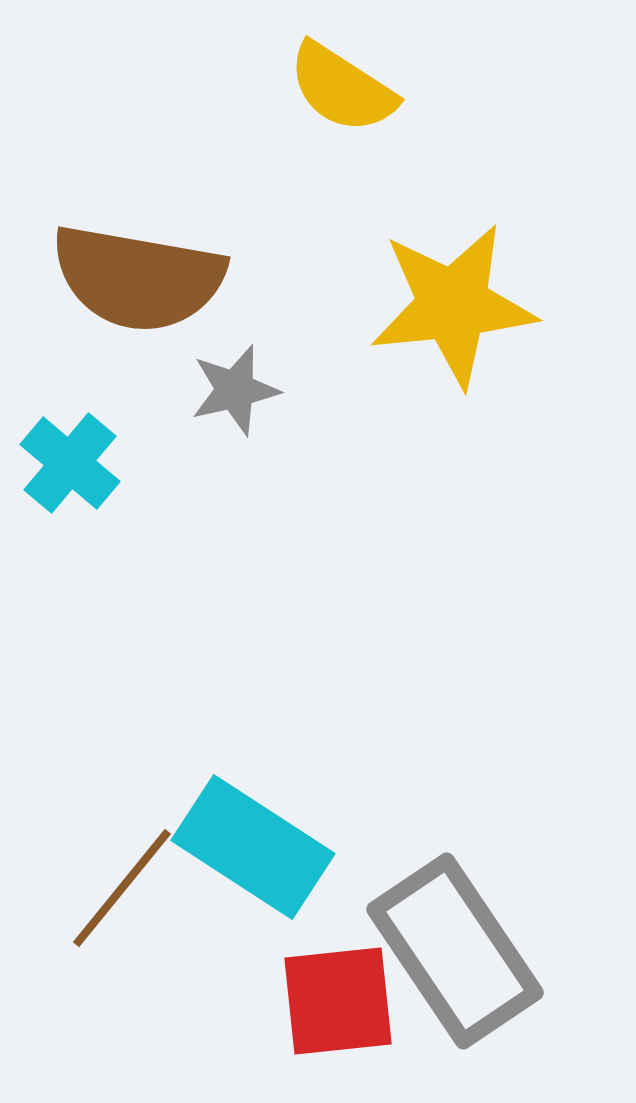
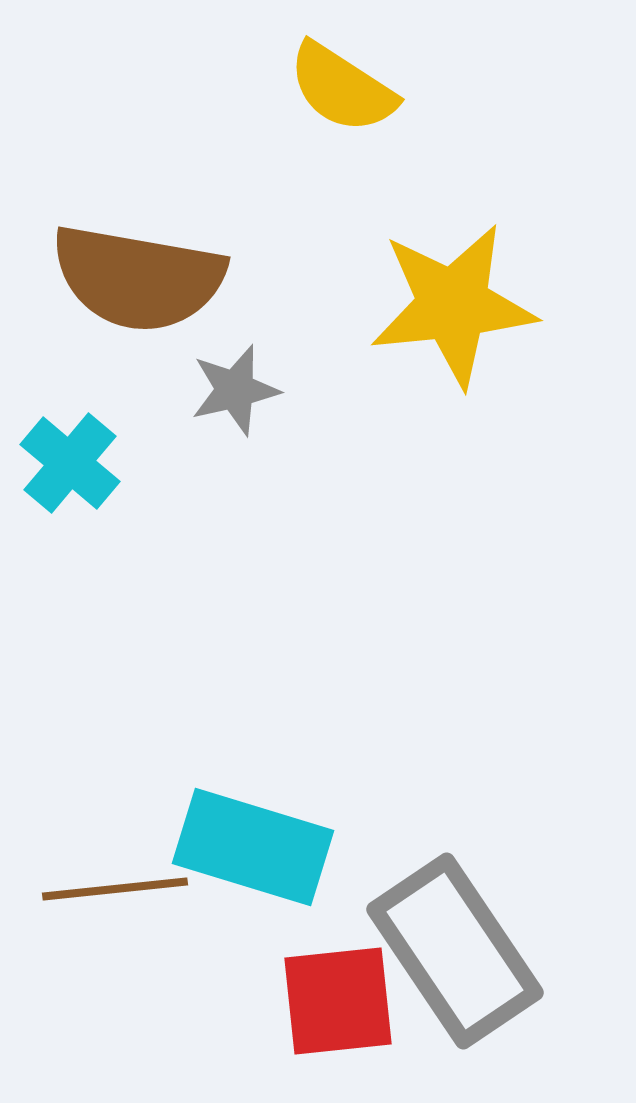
cyan rectangle: rotated 16 degrees counterclockwise
brown line: moved 7 px left, 1 px down; rotated 45 degrees clockwise
